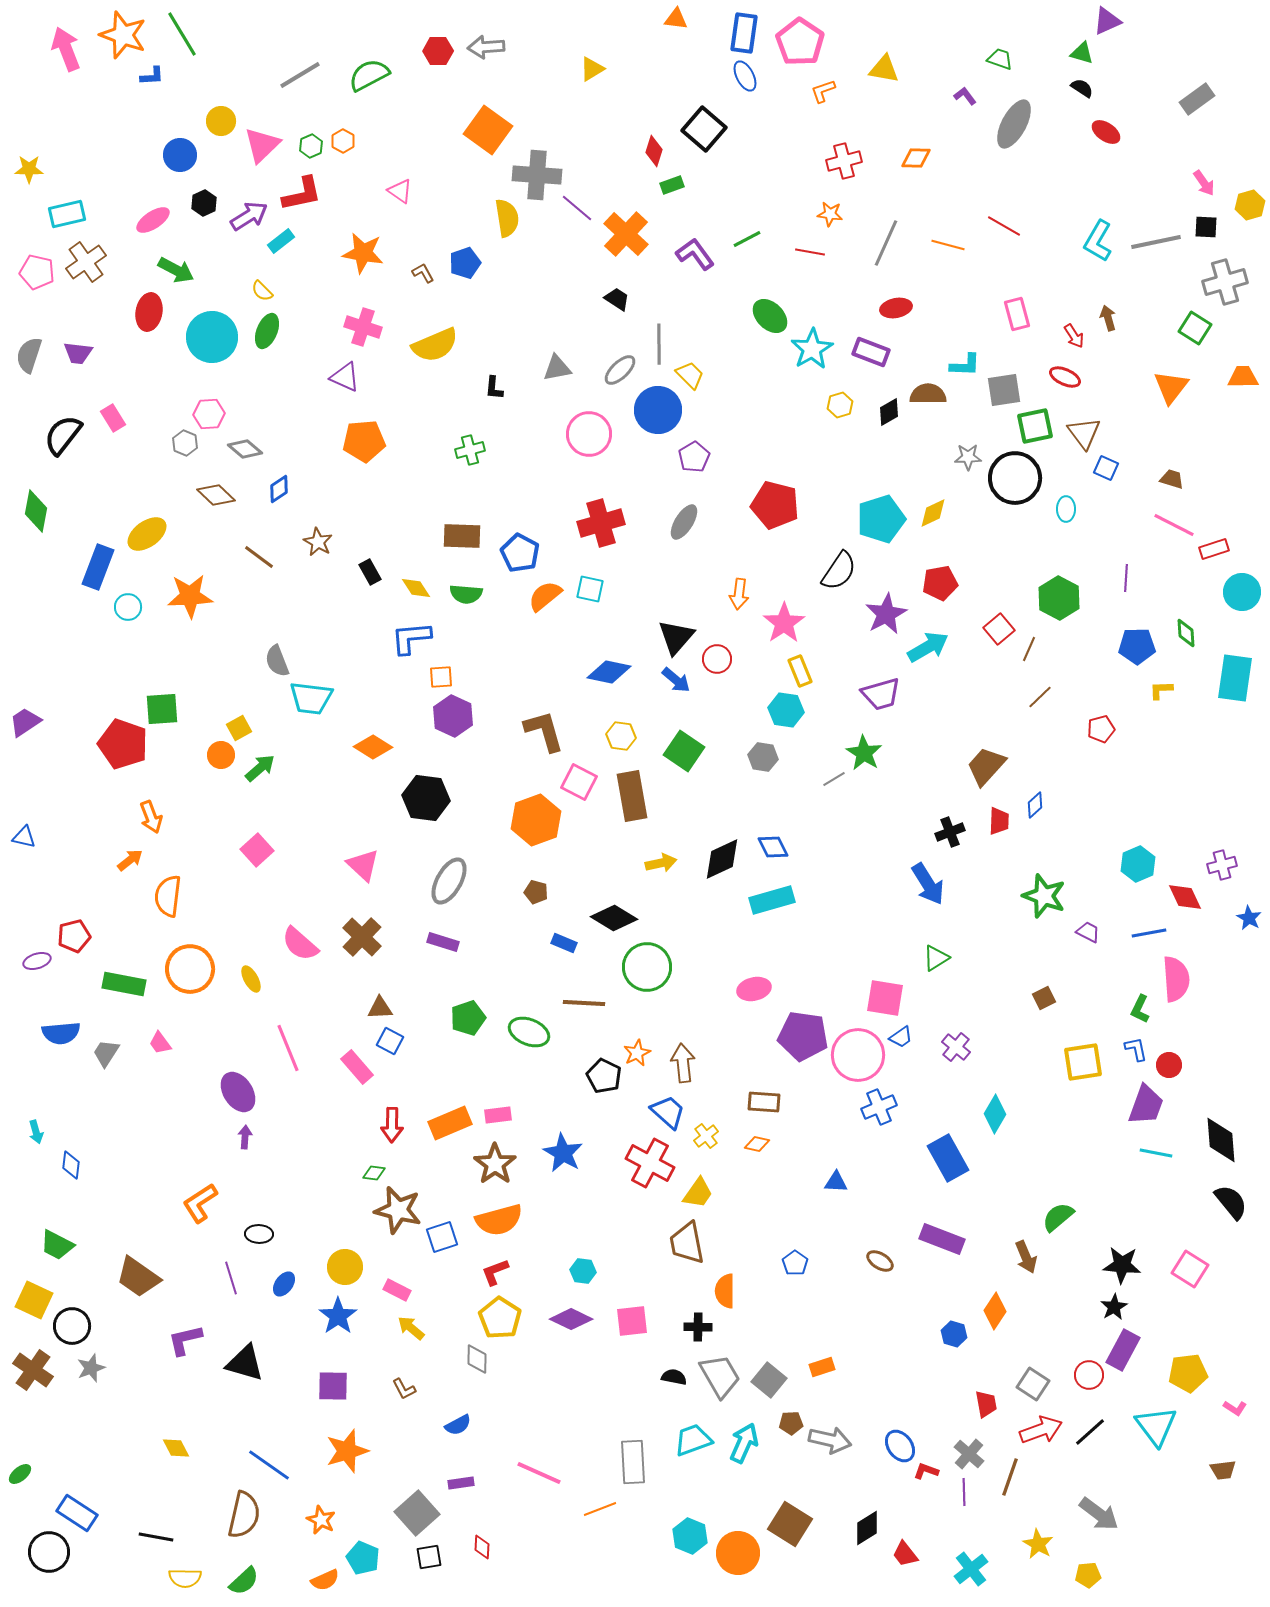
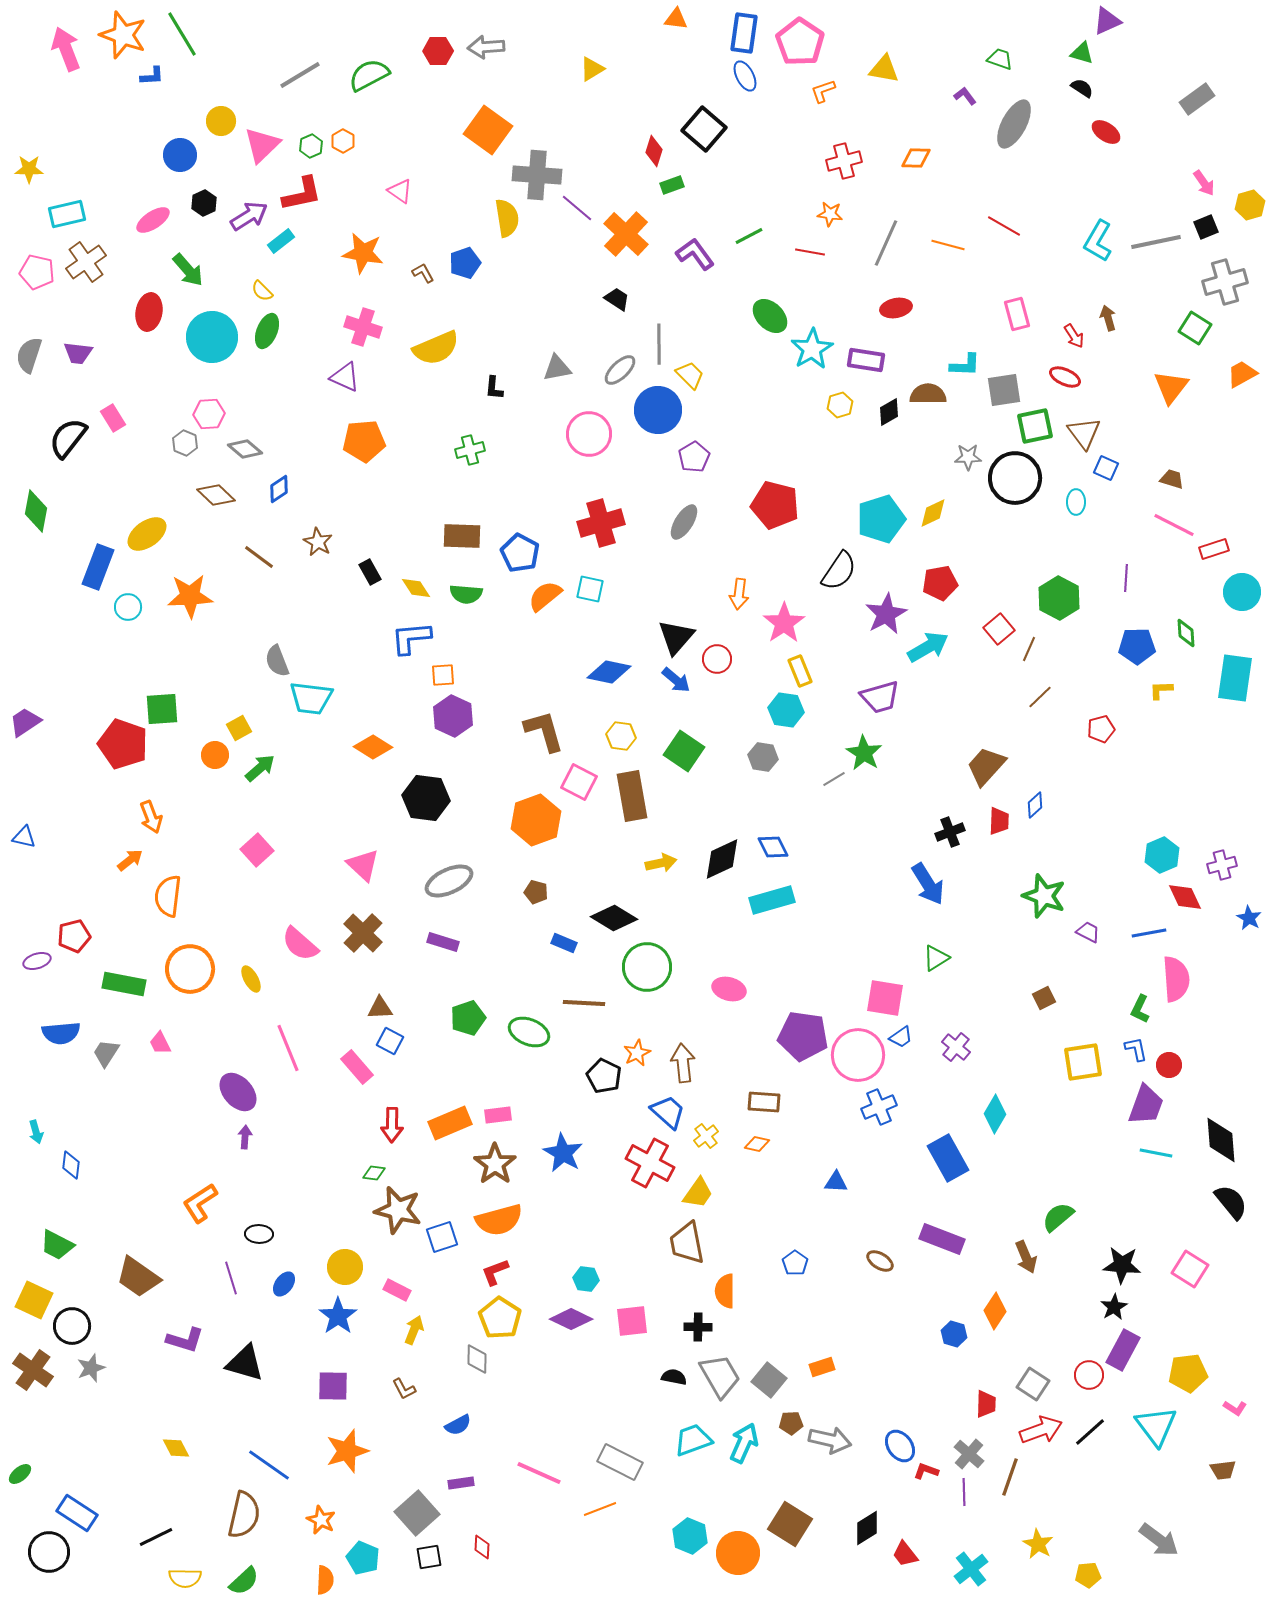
black square at (1206, 227): rotated 25 degrees counterclockwise
green line at (747, 239): moved 2 px right, 3 px up
green arrow at (176, 270): moved 12 px right; rotated 21 degrees clockwise
yellow semicircle at (435, 345): moved 1 px right, 3 px down
purple rectangle at (871, 352): moved 5 px left, 8 px down; rotated 12 degrees counterclockwise
orange trapezoid at (1243, 377): moved 1 px left, 3 px up; rotated 28 degrees counterclockwise
black semicircle at (63, 435): moved 5 px right, 3 px down
cyan ellipse at (1066, 509): moved 10 px right, 7 px up
orange square at (441, 677): moved 2 px right, 2 px up
purple trapezoid at (881, 694): moved 1 px left, 3 px down
orange circle at (221, 755): moved 6 px left
cyan hexagon at (1138, 864): moved 24 px right, 9 px up
gray ellipse at (449, 881): rotated 36 degrees clockwise
brown cross at (362, 937): moved 1 px right, 4 px up
pink ellipse at (754, 989): moved 25 px left; rotated 28 degrees clockwise
pink trapezoid at (160, 1043): rotated 10 degrees clockwise
purple ellipse at (238, 1092): rotated 9 degrees counterclockwise
cyan hexagon at (583, 1271): moved 3 px right, 8 px down
yellow arrow at (411, 1328): moved 3 px right, 2 px down; rotated 72 degrees clockwise
purple L-shape at (185, 1340): rotated 150 degrees counterclockwise
red trapezoid at (986, 1404): rotated 12 degrees clockwise
gray rectangle at (633, 1462): moved 13 px left; rotated 60 degrees counterclockwise
gray arrow at (1099, 1514): moved 60 px right, 26 px down
black line at (156, 1537): rotated 36 degrees counterclockwise
orange semicircle at (325, 1580): rotated 64 degrees counterclockwise
